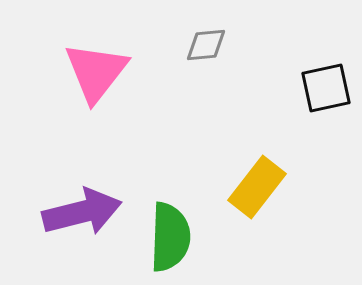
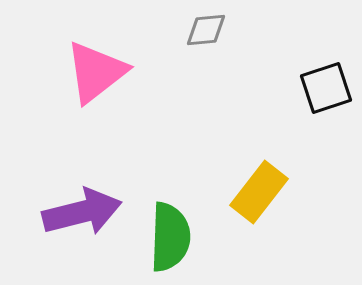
gray diamond: moved 15 px up
pink triangle: rotated 14 degrees clockwise
black square: rotated 6 degrees counterclockwise
yellow rectangle: moved 2 px right, 5 px down
